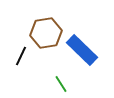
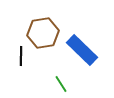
brown hexagon: moved 3 px left
black line: rotated 24 degrees counterclockwise
